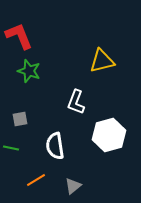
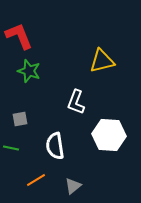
white hexagon: rotated 20 degrees clockwise
